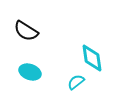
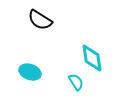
black semicircle: moved 14 px right, 11 px up
cyan semicircle: rotated 96 degrees clockwise
